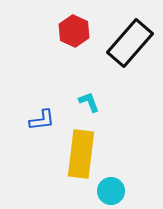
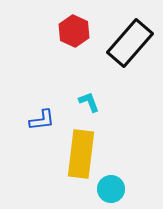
cyan circle: moved 2 px up
